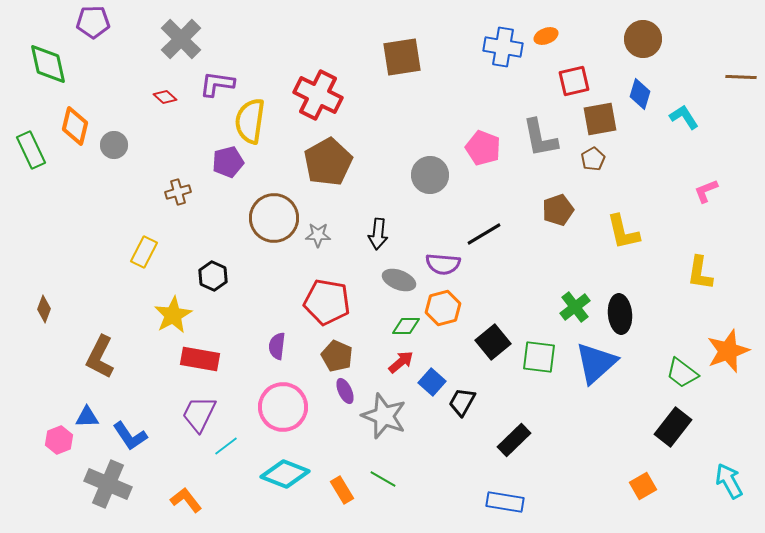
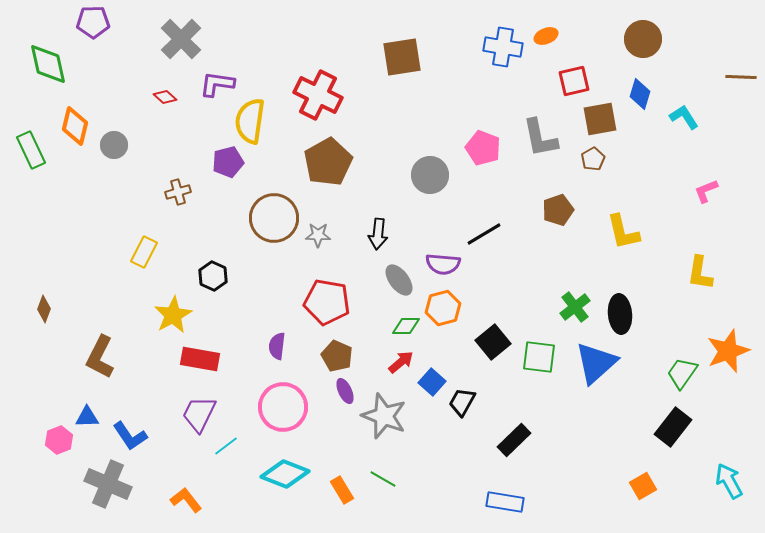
gray ellipse at (399, 280): rotated 32 degrees clockwise
green trapezoid at (682, 373): rotated 88 degrees clockwise
